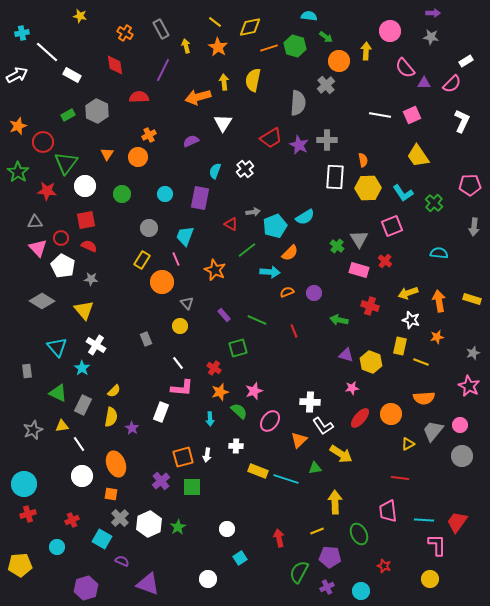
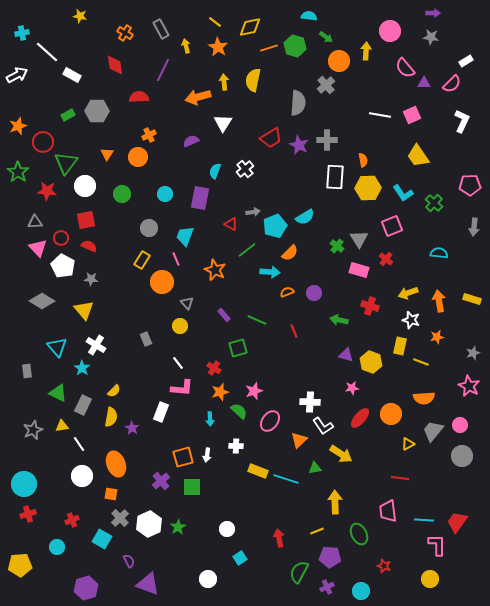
gray hexagon at (97, 111): rotated 25 degrees counterclockwise
red cross at (385, 261): moved 1 px right, 2 px up
purple semicircle at (122, 561): moved 7 px right; rotated 40 degrees clockwise
